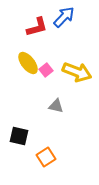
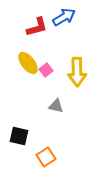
blue arrow: rotated 15 degrees clockwise
yellow arrow: rotated 68 degrees clockwise
